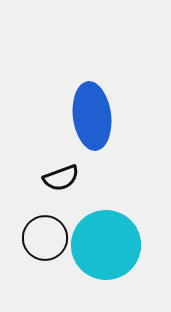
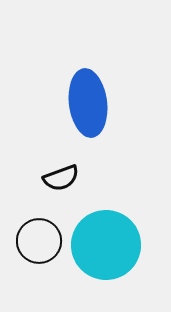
blue ellipse: moved 4 px left, 13 px up
black circle: moved 6 px left, 3 px down
